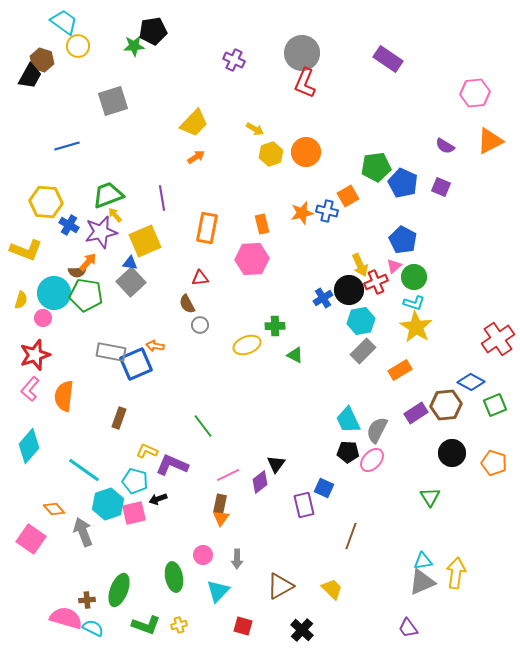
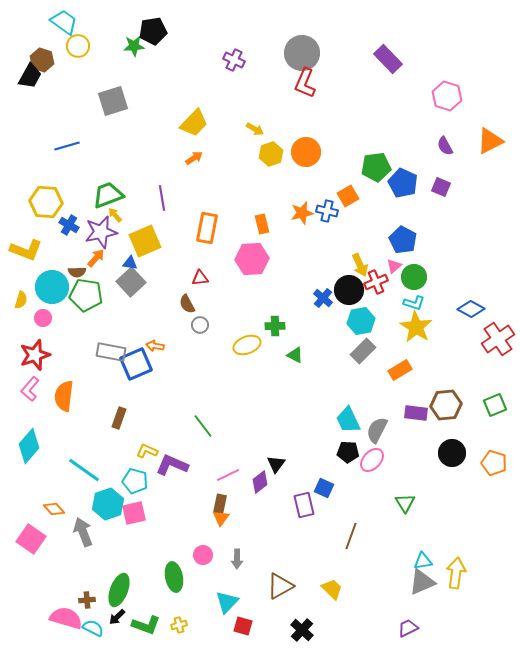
purple rectangle at (388, 59): rotated 12 degrees clockwise
pink hexagon at (475, 93): moved 28 px left, 3 px down; rotated 24 degrees clockwise
purple semicircle at (445, 146): rotated 30 degrees clockwise
orange arrow at (196, 157): moved 2 px left, 1 px down
orange arrow at (88, 262): moved 8 px right, 4 px up
cyan circle at (54, 293): moved 2 px left, 6 px up
blue cross at (323, 298): rotated 18 degrees counterclockwise
blue diamond at (471, 382): moved 73 px up
purple rectangle at (416, 413): rotated 40 degrees clockwise
green triangle at (430, 497): moved 25 px left, 6 px down
black arrow at (158, 499): moved 41 px left, 118 px down; rotated 24 degrees counterclockwise
cyan triangle at (218, 591): moved 9 px right, 11 px down
purple trapezoid at (408, 628): rotated 100 degrees clockwise
